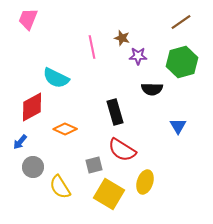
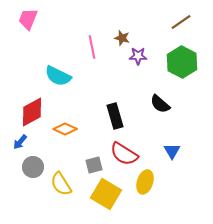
green hexagon: rotated 16 degrees counterclockwise
cyan semicircle: moved 2 px right, 2 px up
black semicircle: moved 8 px right, 15 px down; rotated 40 degrees clockwise
red diamond: moved 5 px down
black rectangle: moved 4 px down
blue triangle: moved 6 px left, 25 px down
red semicircle: moved 2 px right, 4 px down
yellow semicircle: moved 1 px right, 3 px up
yellow square: moved 3 px left
